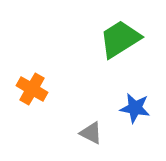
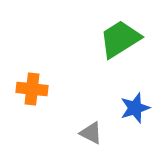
orange cross: rotated 24 degrees counterclockwise
blue star: rotated 28 degrees counterclockwise
